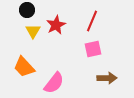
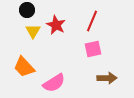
red star: rotated 18 degrees counterclockwise
pink semicircle: rotated 20 degrees clockwise
